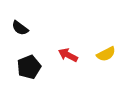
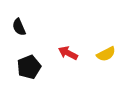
black semicircle: moved 1 px left, 1 px up; rotated 30 degrees clockwise
red arrow: moved 2 px up
